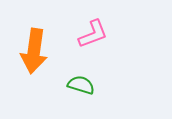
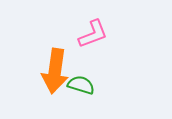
orange arrow: moved 21 px right, 20 px down
